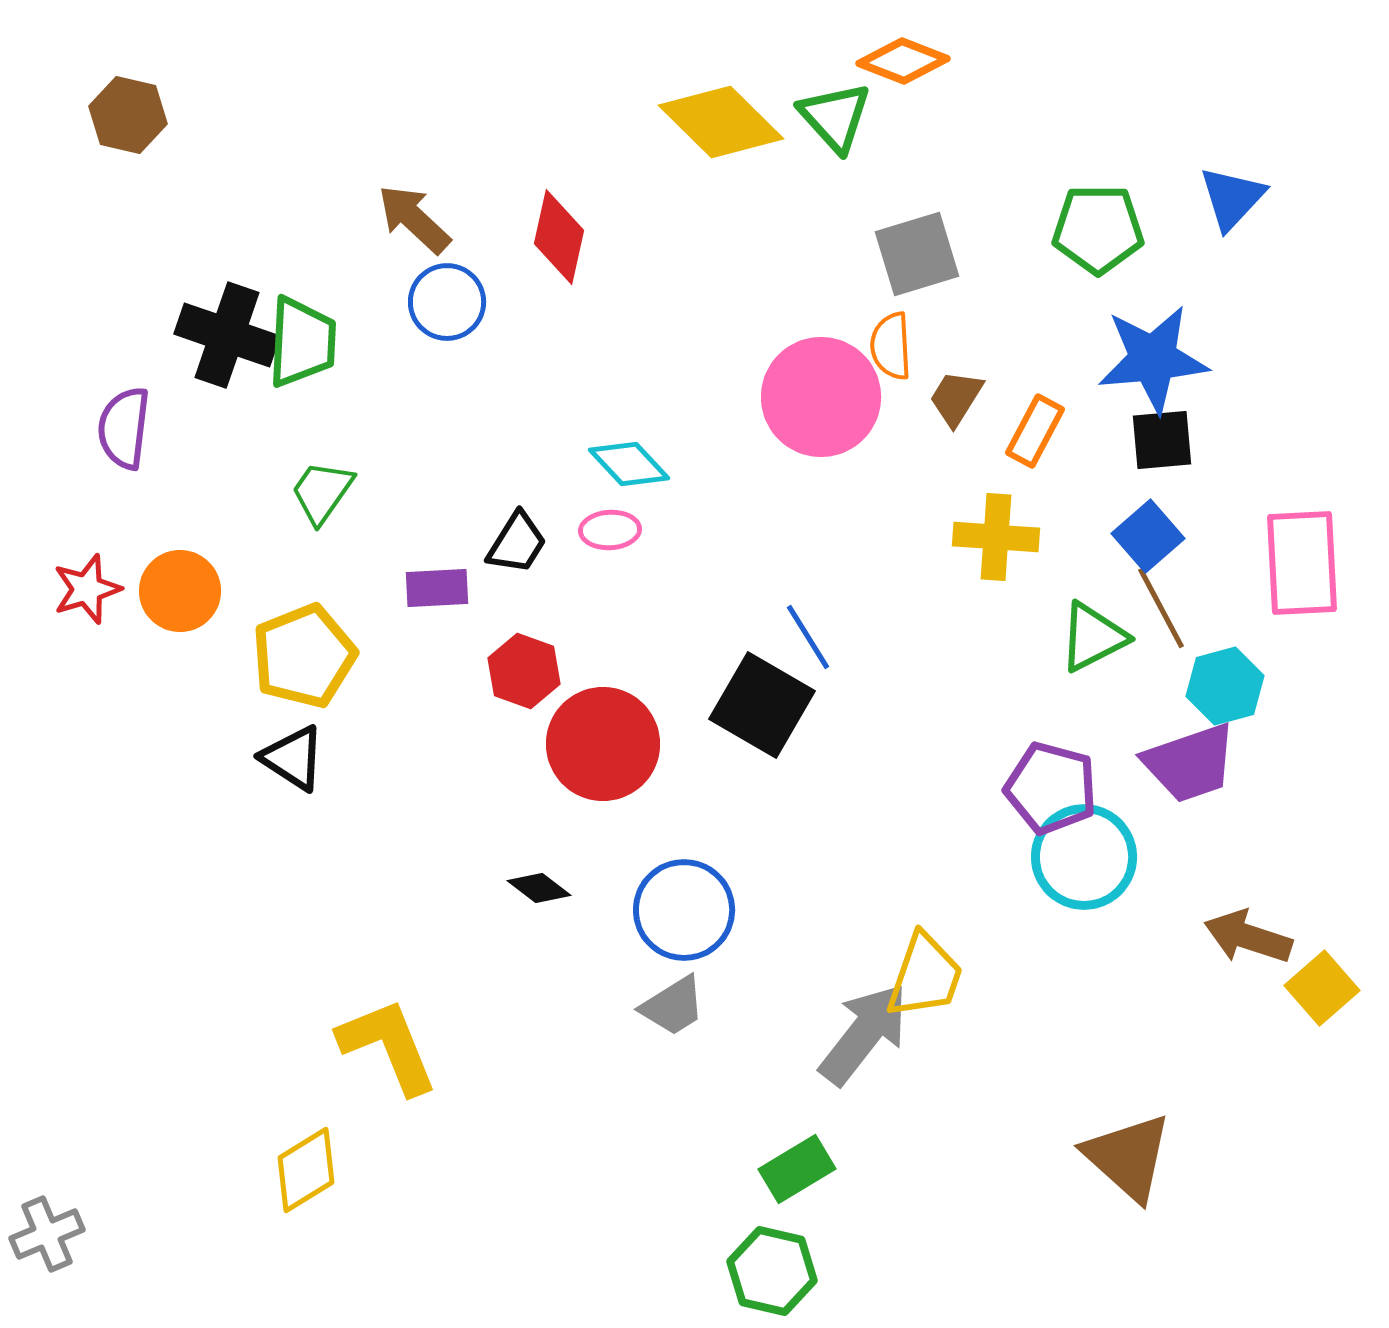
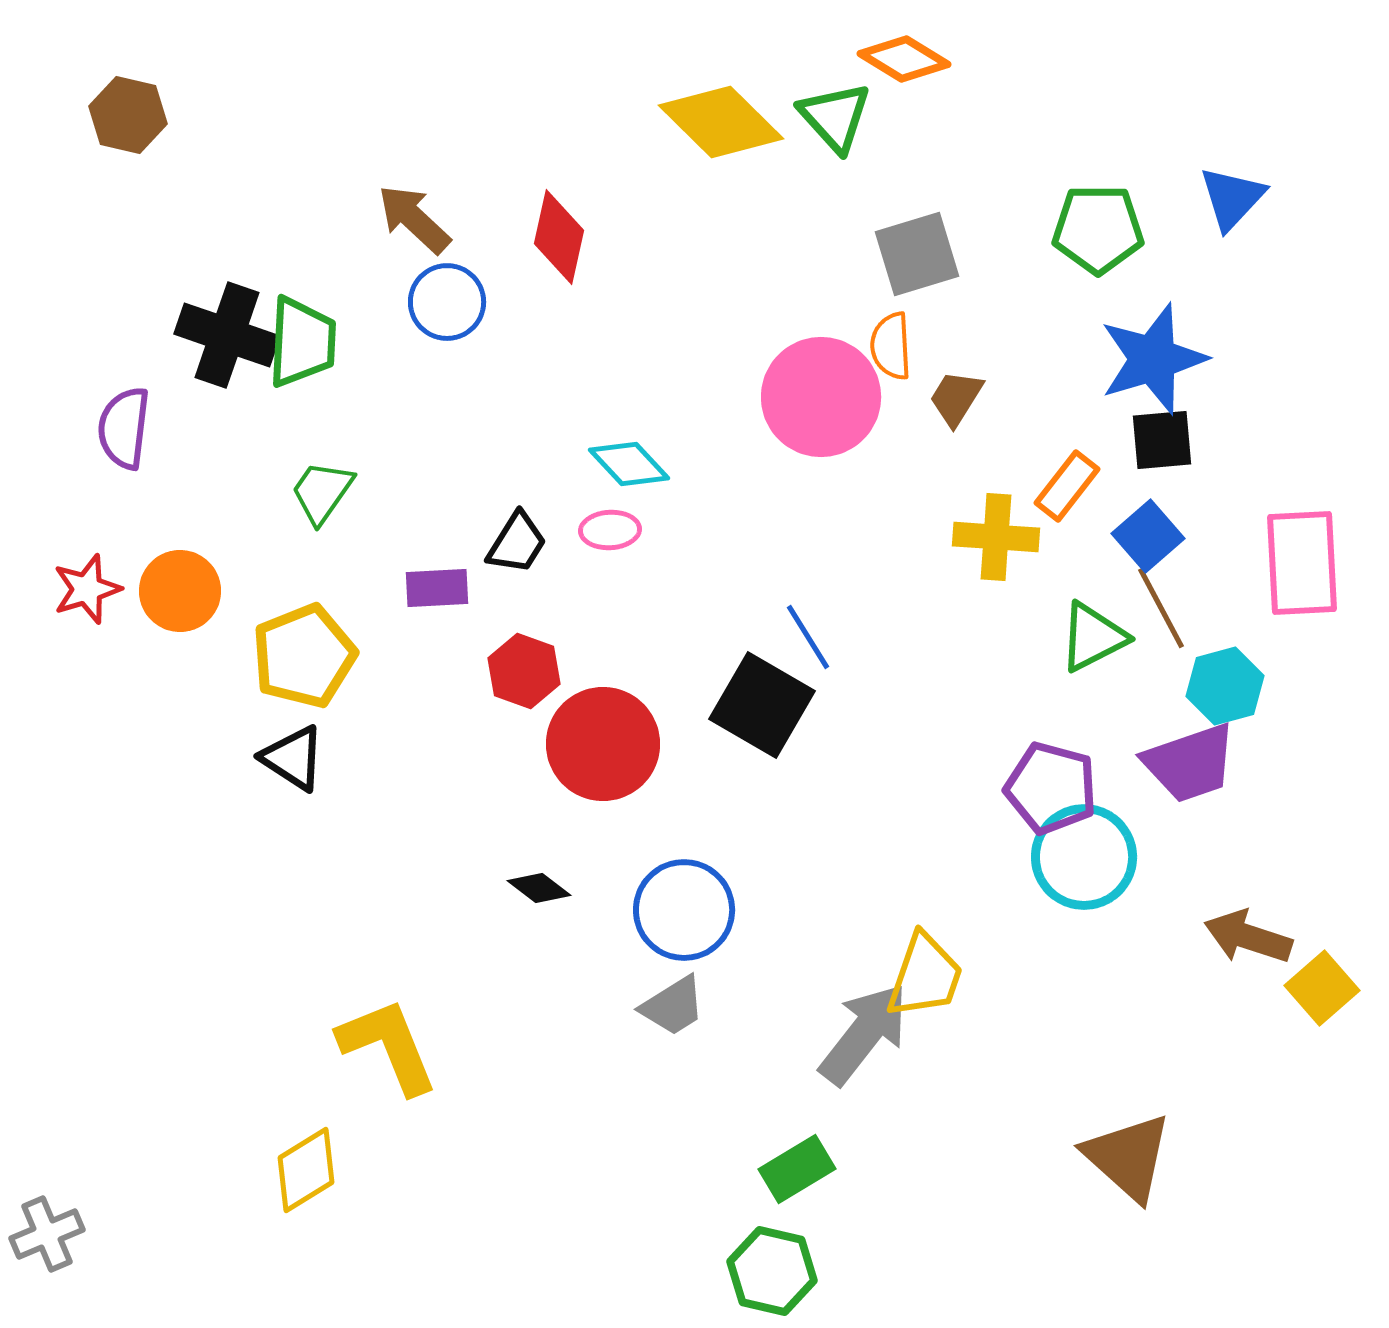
orange diamond at (903, 61): moved 1 px right, 2 px up; rotated 10 degrees clockwise
blue star at (1153, 359): rotated 12 degrees counterclockwise
orange rectangle at (1035, 431): moved 32 px right, 55 px down; rotated 10 degrees clockwise
